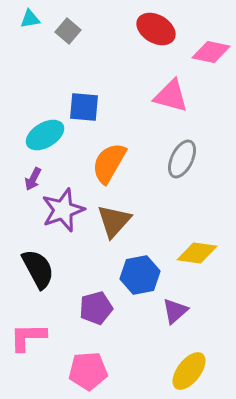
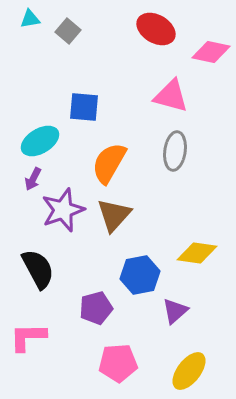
cyan ellipse: moved 5 px left, 6 px down
gray ellipse: moved 7 px left, 8 px up; rotated 18 degrees counterclockwise
brown triangle: moved 6 px up
pink pentagon: moved 30 px right, 8 px up
